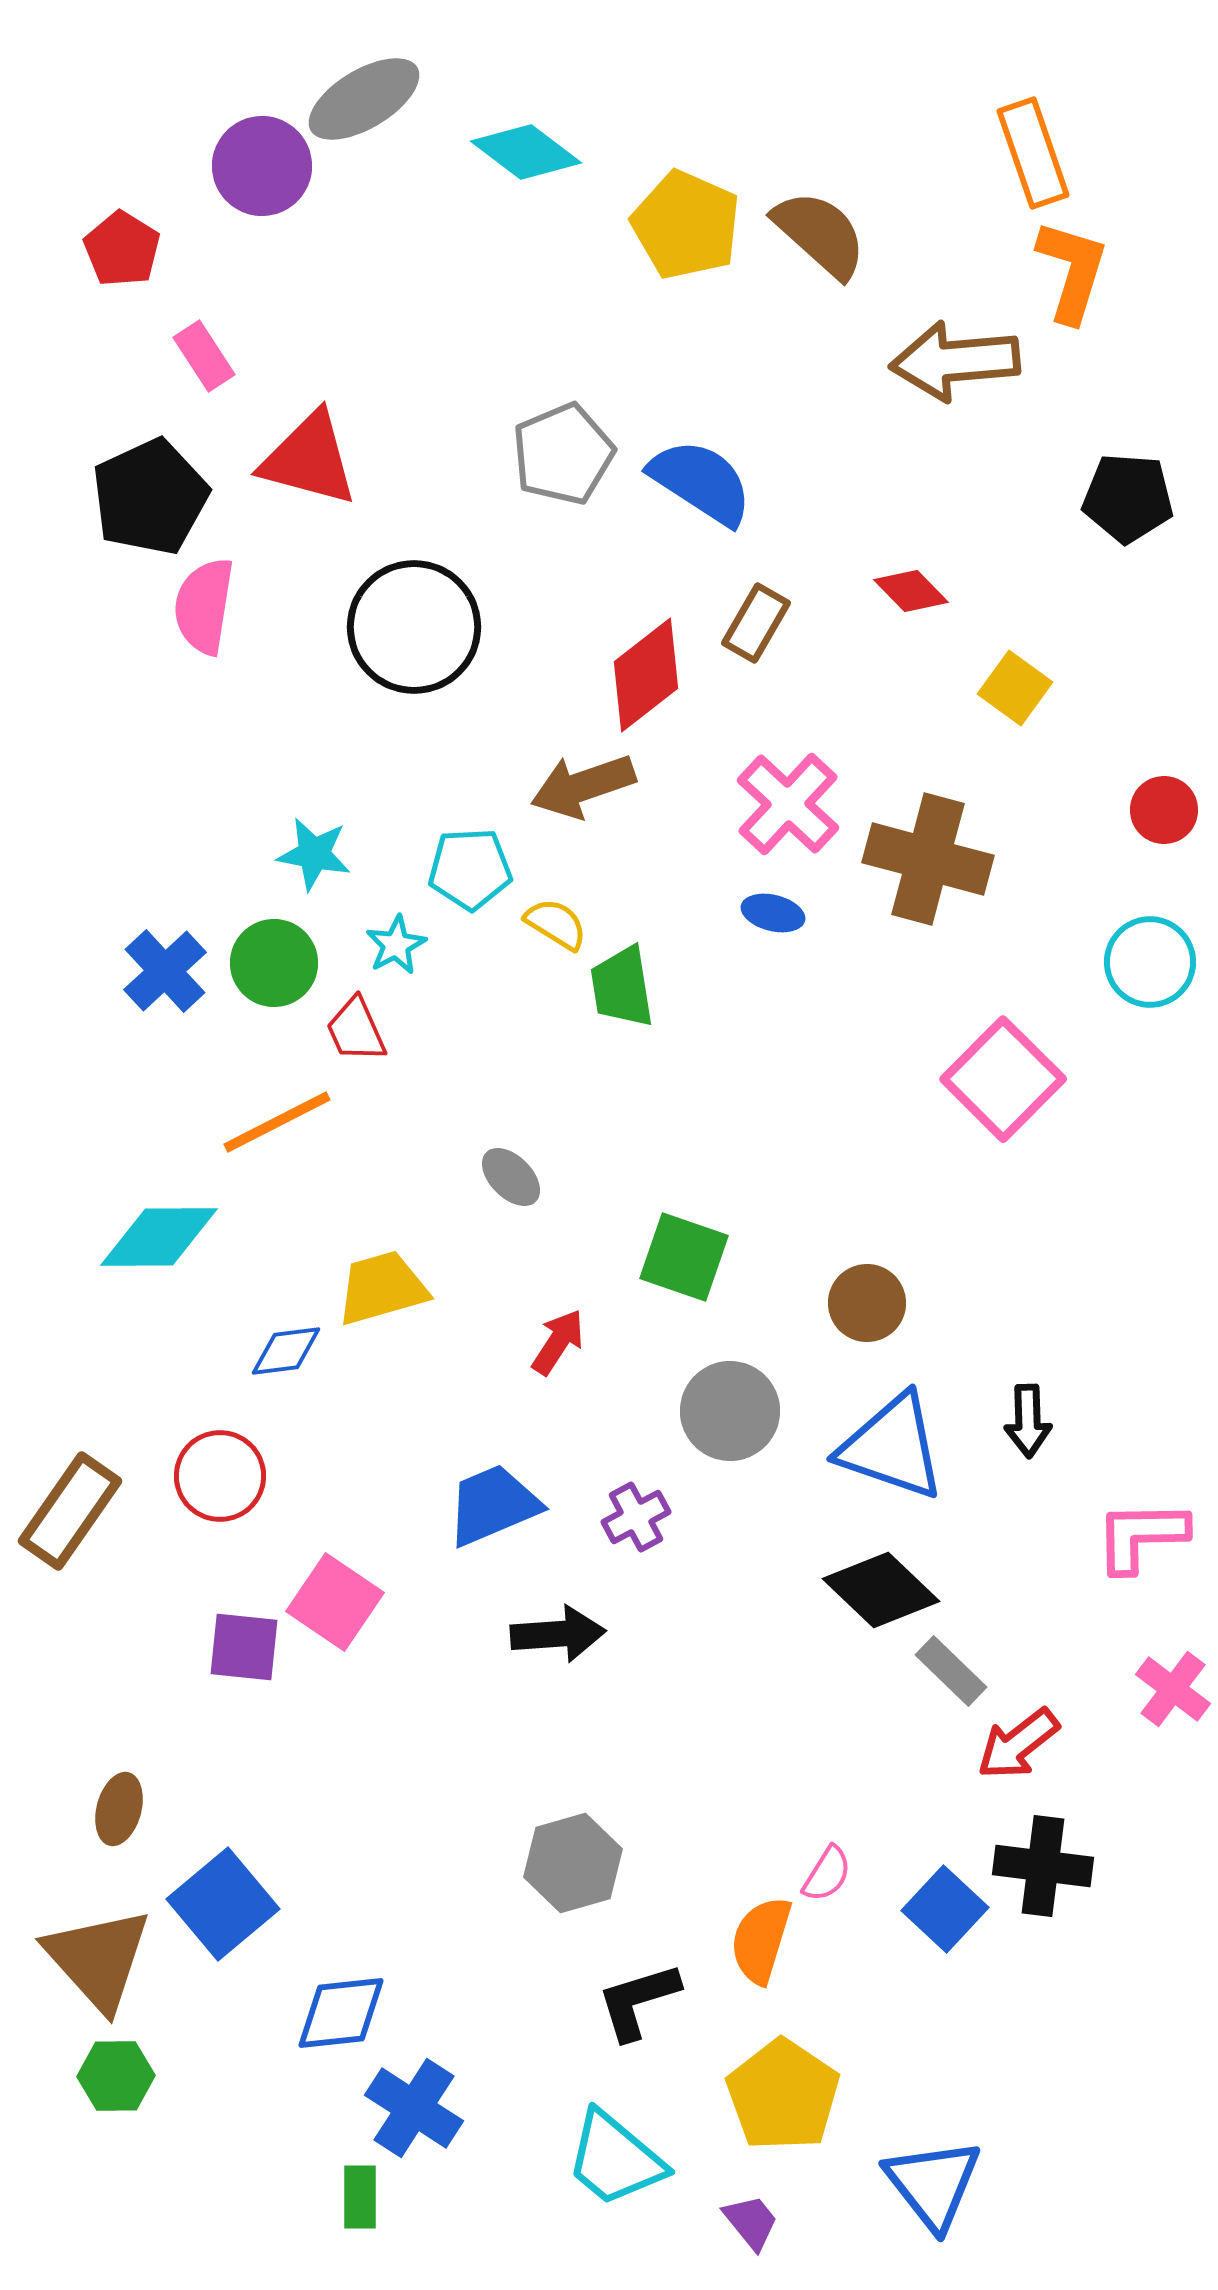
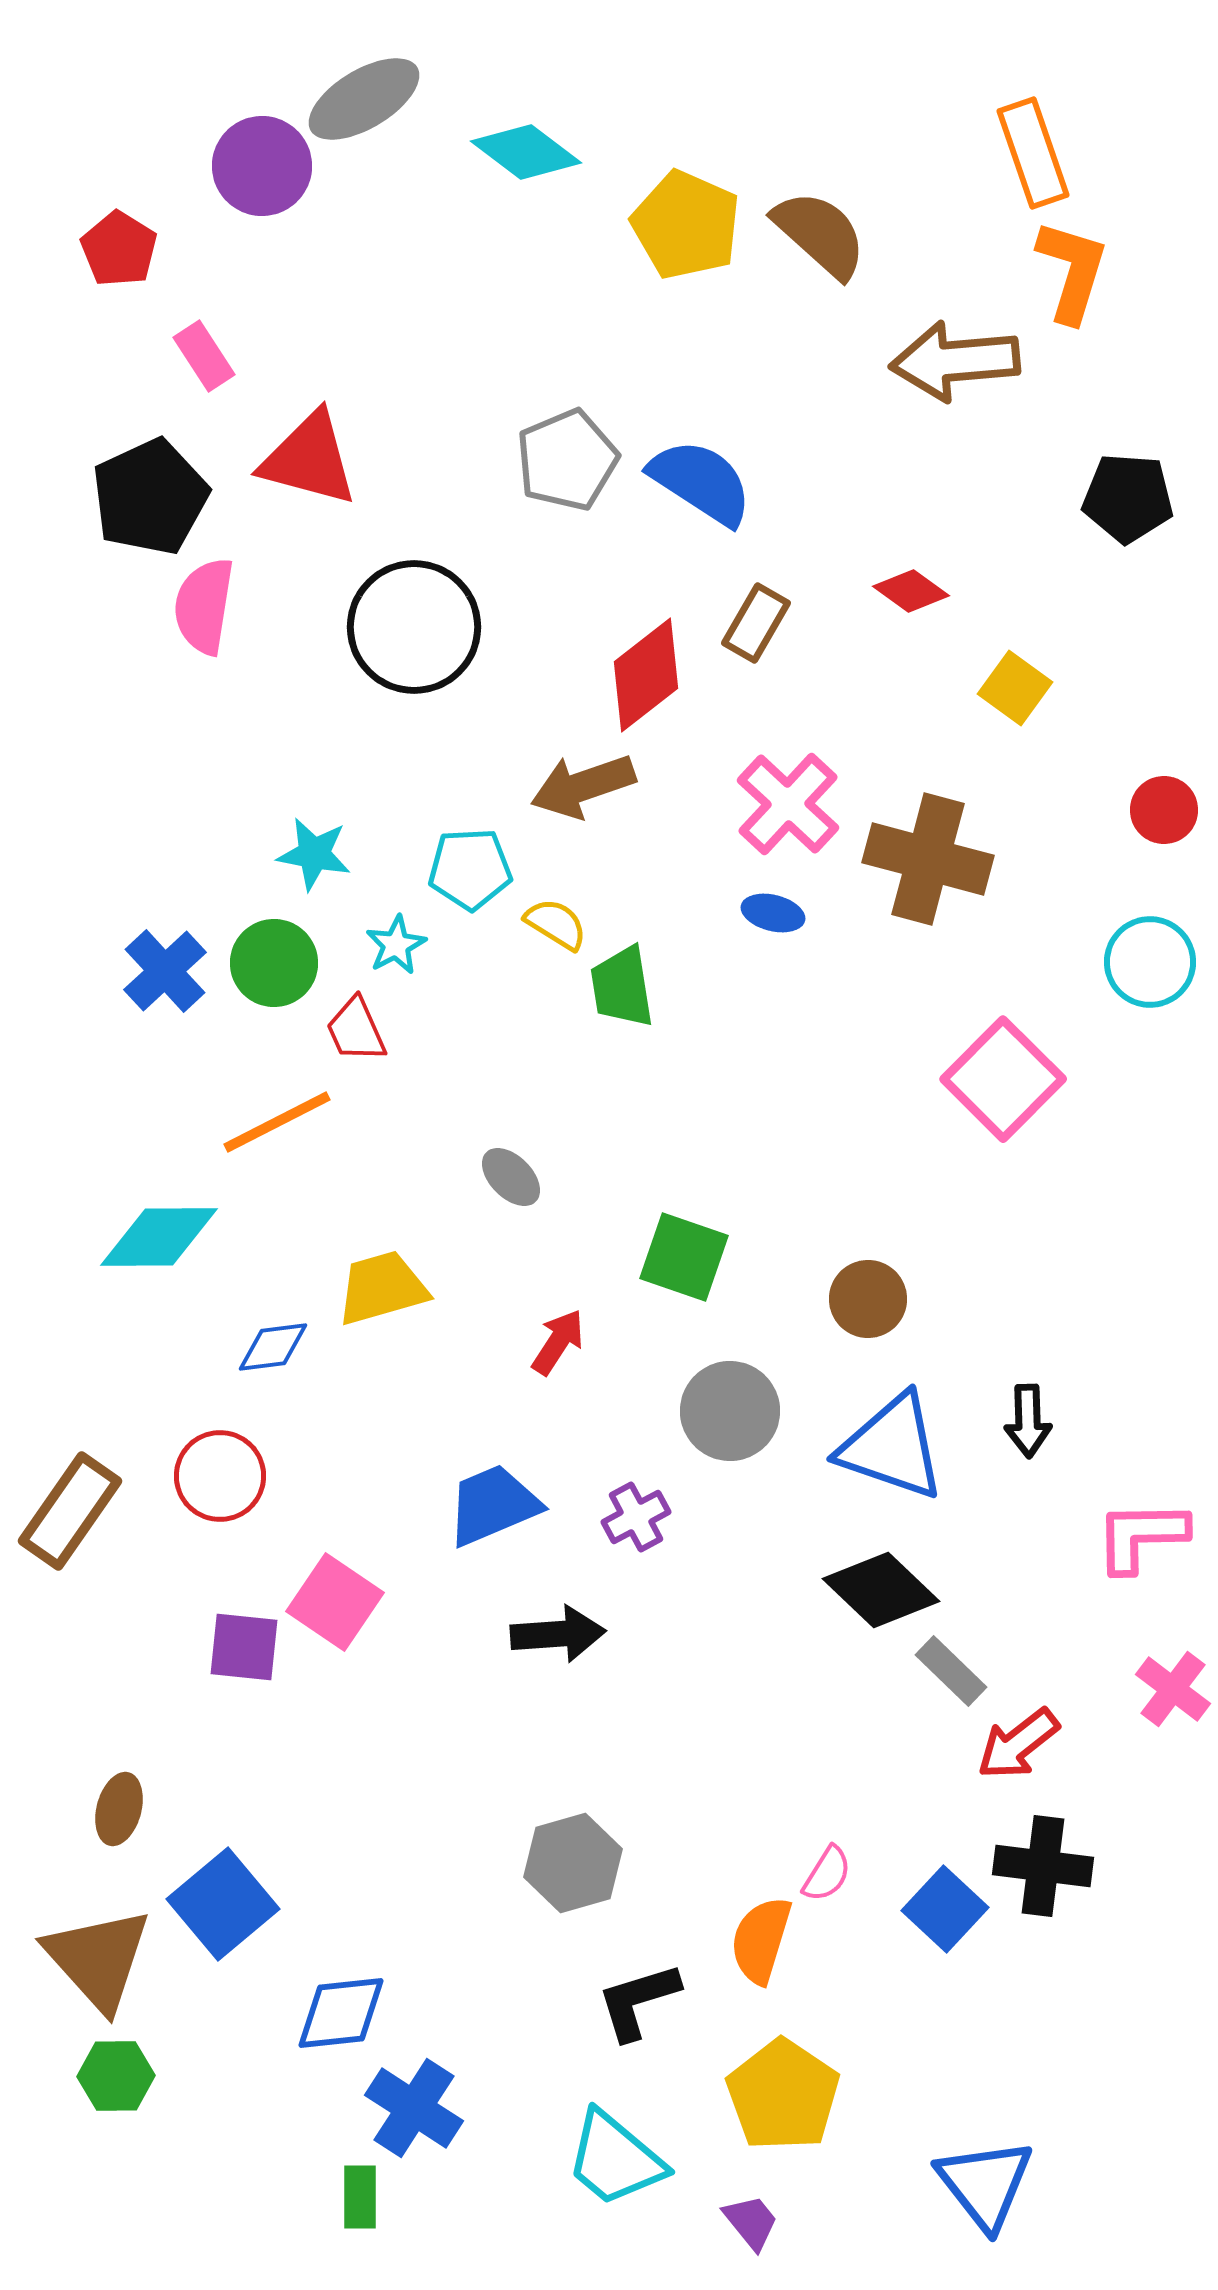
red pentagon at (122, 249): moved 3 px left
gray pentagon at (563, 454): moved 4 px right, 6 px down
red diamond at (911, 591): rotated 10 degrees counterclockwise
brown circle at (867, 1303): moved 1 px right, 4 px up
blue diamond at (286, 1351): moved 13 px left, 4 px up
blue triangle at (933, 2184): moved 52 px right
